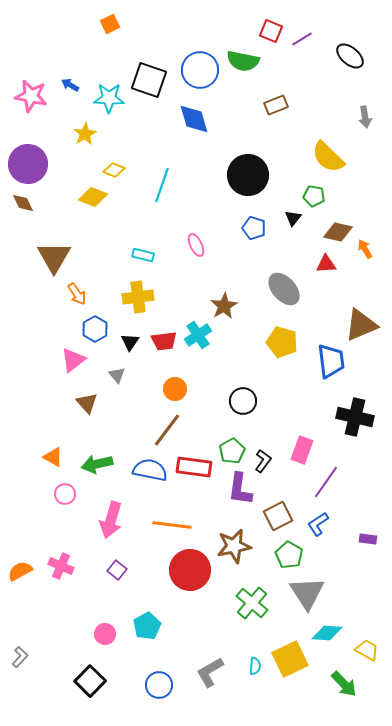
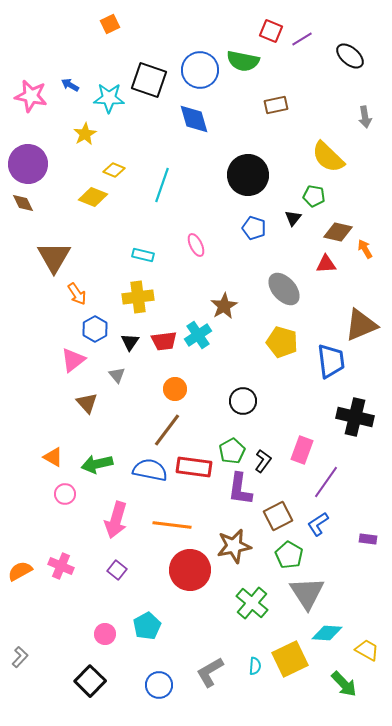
brown rectangle at (276, 105): rotated 10 degrees clockwise
pink arrow at (111, 520): moved 5 px right
